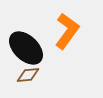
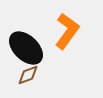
brown diamond: rotated 15 degrees counterclockwise
